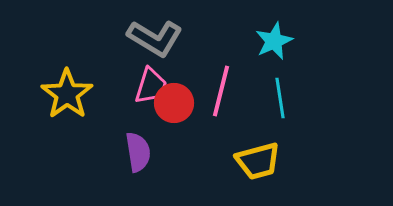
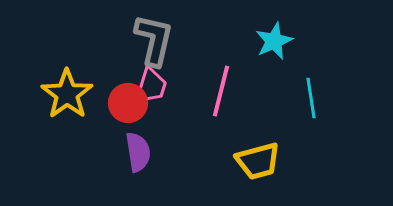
gray L-shape: moved 1 px left, 2 px down; rotated 108 degrees counterclockwise
cyan line: moved 31 px right
red circle: moved 46 px left
